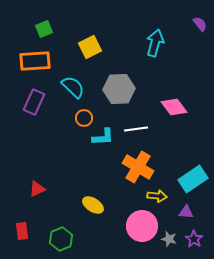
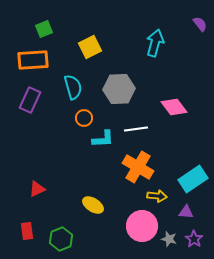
orange rectangle: moved 2 px left, 1 px up
cyan semicircle: rotated 30 degrees clockwise
purple rectangle: moved 4 px left, 2 px up
cyan L-shape: moved 2 px down
red rectangle: moved 5 px right
